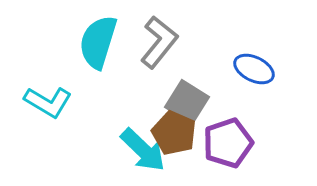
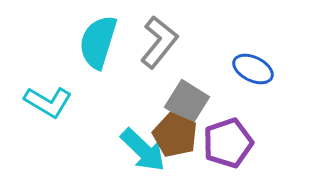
blue ellipse: moved 1 px left
brown pentagon: moved 1 px right, 2 px down
